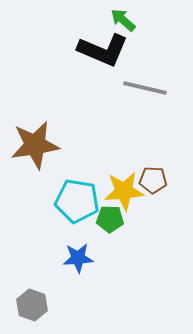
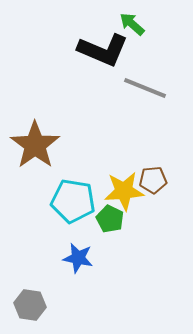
green arrow: moved 9 px right, 4 px down
gray line: rotated 9 degrees clockwise
brown star: rotated 27 degrees counterclockwise
brown pentagon: rotated 8 degrees counterclockwise
cyan pentagon: moved 4 px left
green pentagon: rotated 24 degrees clockwise
blue star: rotated 16 degrees clockwise
gray hexagon: moved 2 px left; rotated 12 degrees counterclockwise
